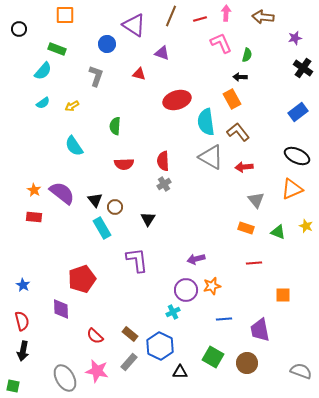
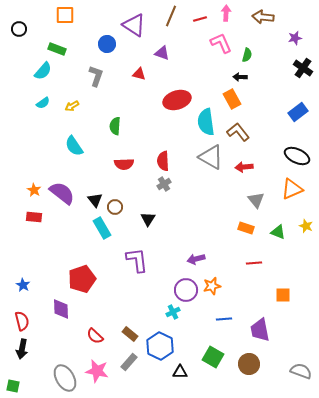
black arrow at (23, 351): moved 1 px left, 2 px up
brown circle at (247, 363): moved 2 px right, 1 px down
